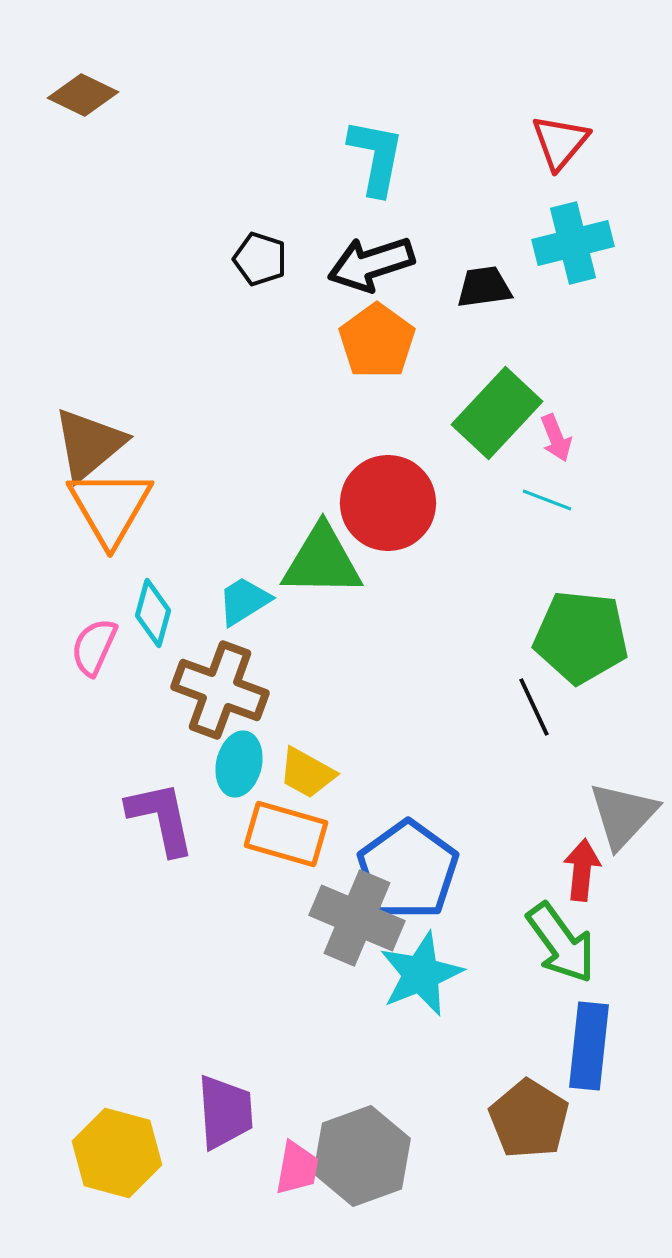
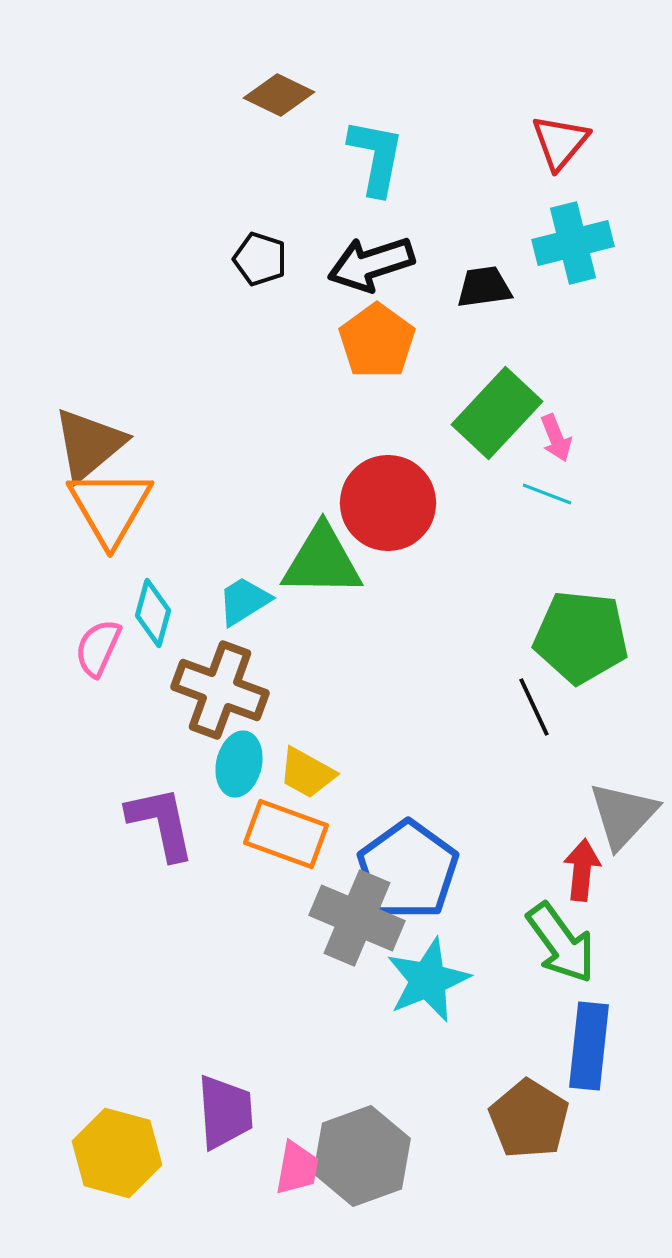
brown diamond: moved 196 px right
cyan line: moved 6 px up
pink semicircle: moved 4 px right, 1 px down
purple L-shape: moved 5 px down
orange rectangle: rotated 4 degrees clockwise
cyan star: moved 7 px right, 6 px down
